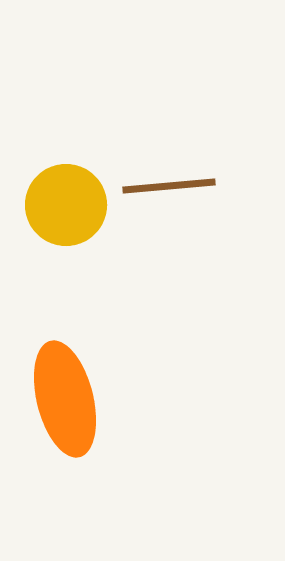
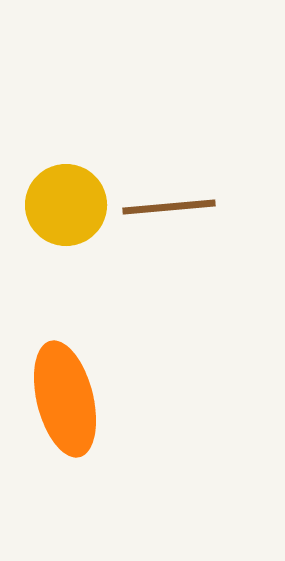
brown line: moved 21 px down
